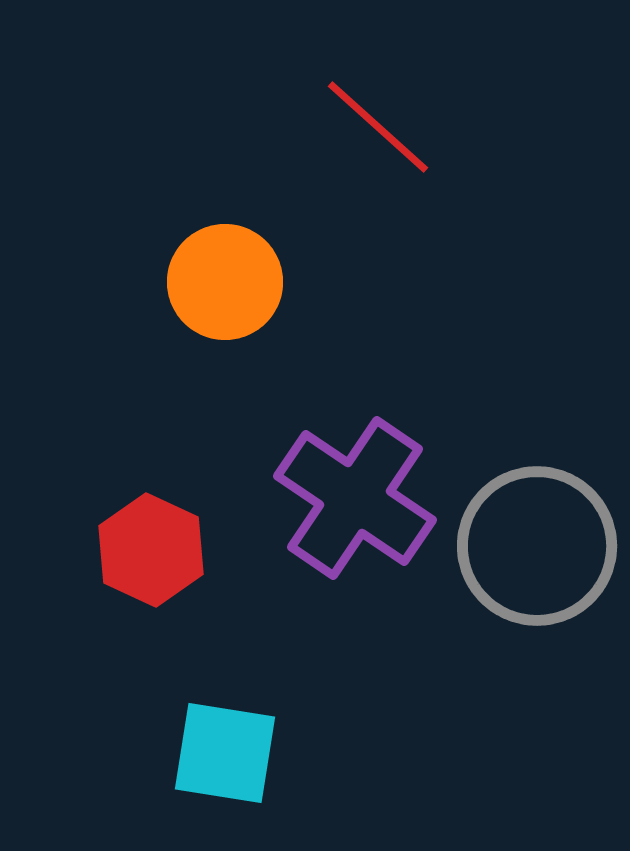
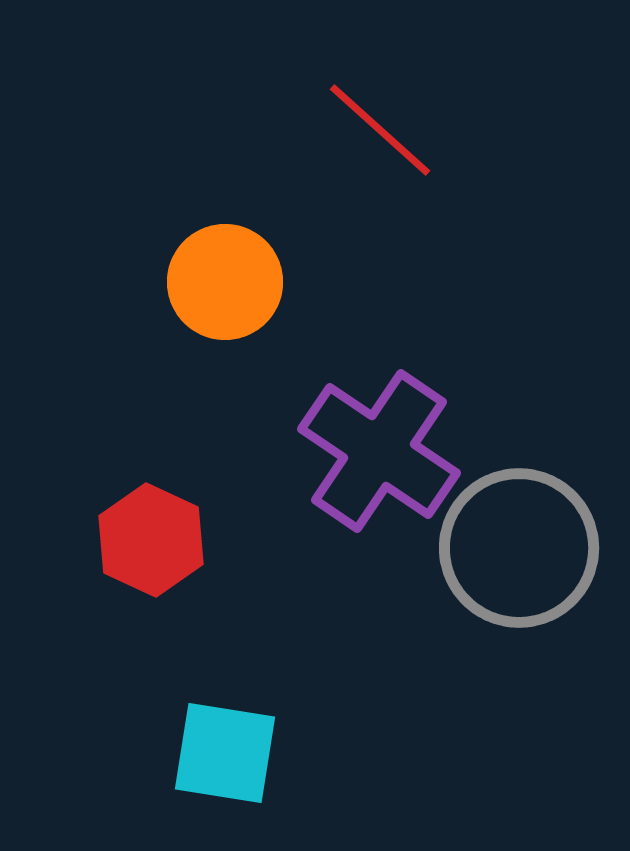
red line: moved 2 px right, 3 px down
purple cross: moved 24 px right, 47 px up
gray circle: moved 18 px left, 2 px down
red hexagon: moved 10 px up
